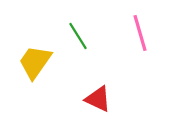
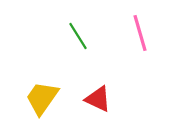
yellow trapezoid: moved 7 px right, 36 px down
